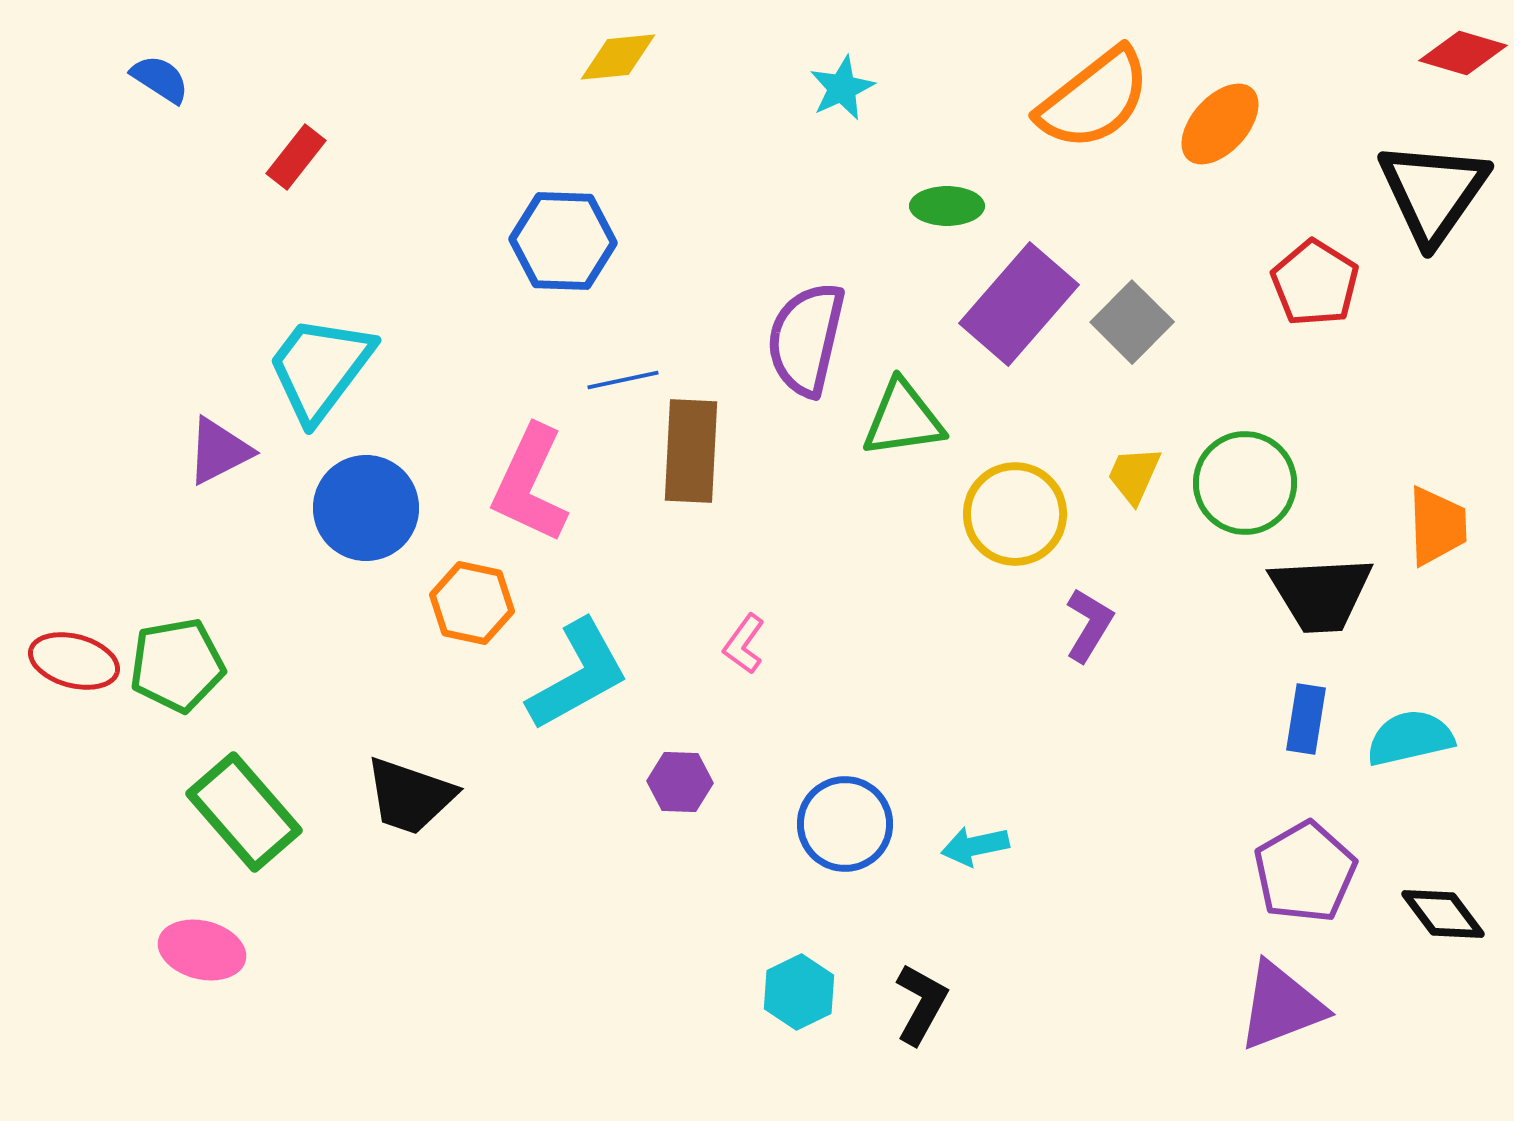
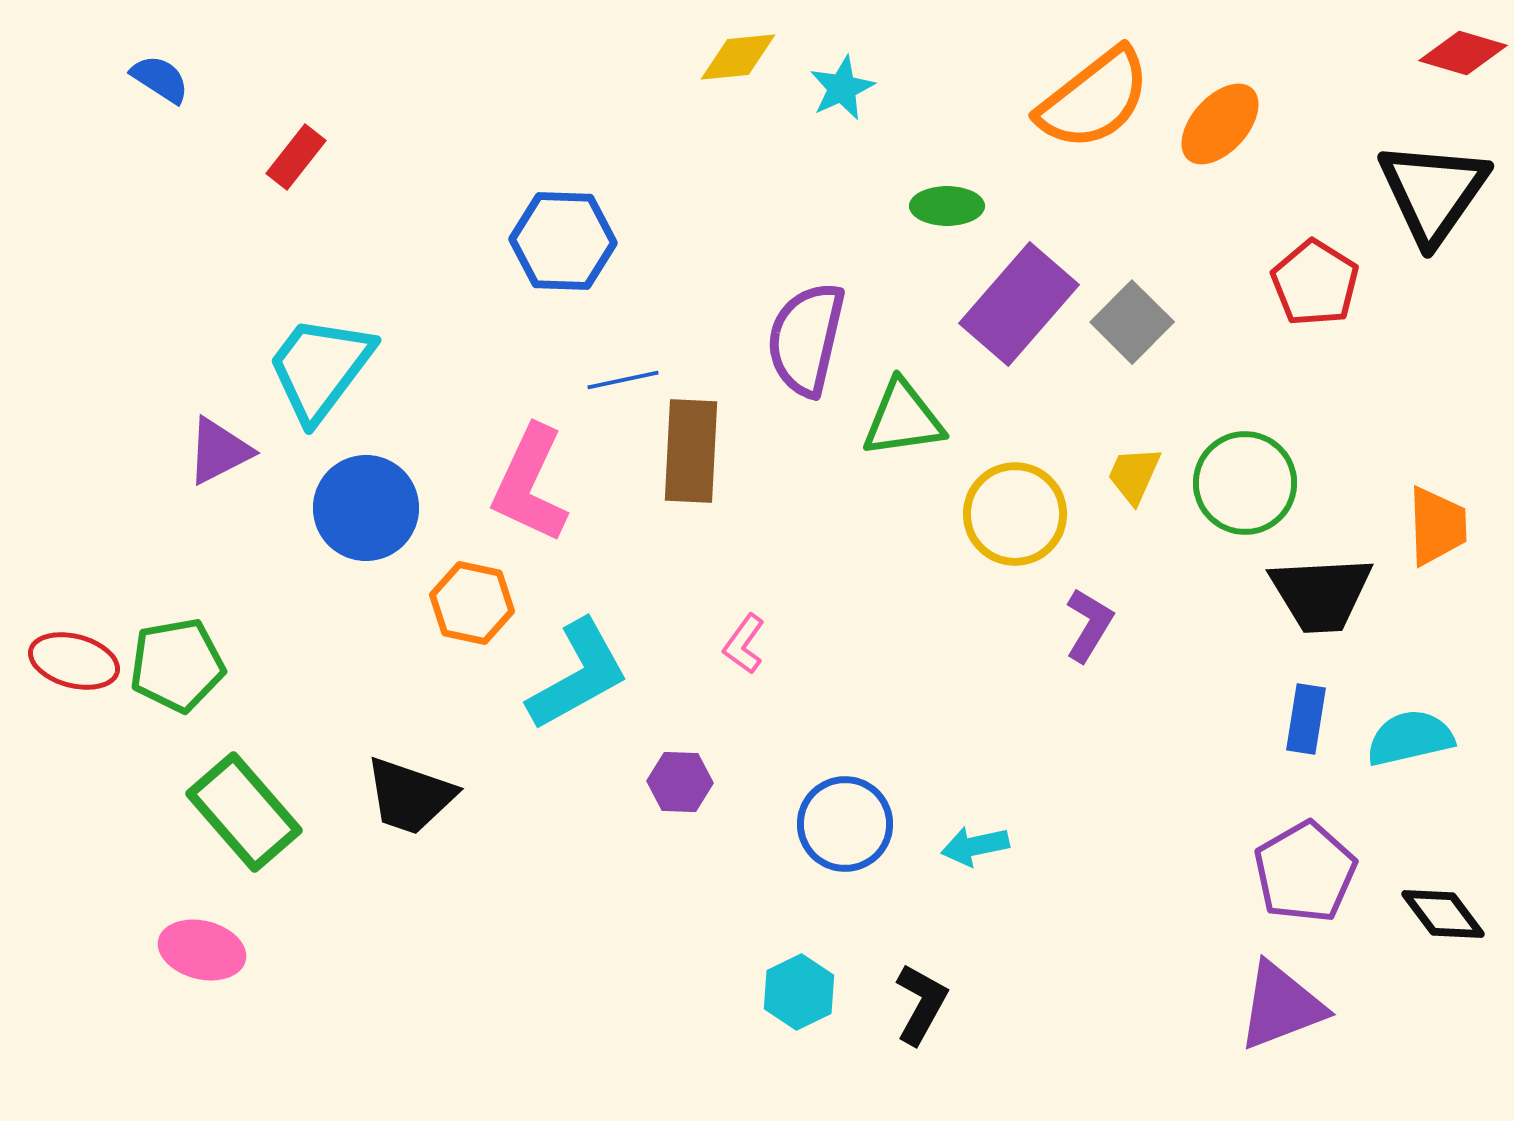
yellow diamond at (618, 57): moved 120 px right
